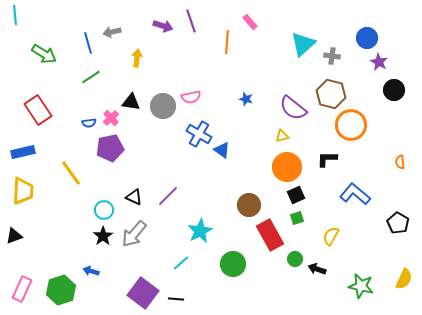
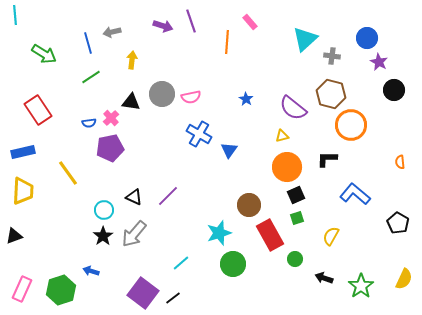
cyan triangle at (303, 44): moved 2 px right, 5 px up
yellow arrow at (137, 58): moved 5 px left, 2 px down
blue star at (246, 99): rotated 16 degrees clockwise
gray circle at (163, 106): moved 1 px left, 12 px up
blue triangle at (222, 150): moved 7 px right; rotated 30 degrees clockwise
yellow line at (71, 173): moved 3 px left
cyan star at (200, 231): moved 19 px right, 2 px down; rotated 10 degrees clockwise
black arrow at (317, 269): moved 7 px right, 9 px down
green star at (361, 286): rotated 25 degrees clockwise
black line at (176, 299): moved 3 px left, 1 px up; rotated 42 degrees counterclockwise
